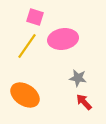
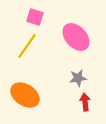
pink ellipse: moved 13 px right, 2 px up; rotated 56 degrees clockwise
gray star: rotated 18 degrees counterclockwise
red arrow: moved 1 px right; rotated 36 degrees clockwise
